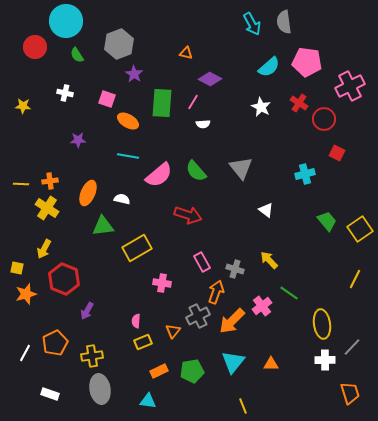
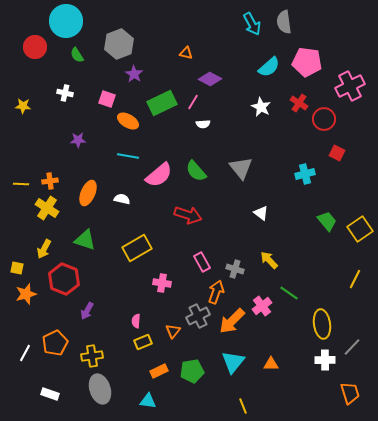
green rectangle at (162, 103): rotated 60 degrees clockwise
white triangle at (266, 210): moved 5 px left, 3 px down
green triangle at (103, 226): moved 18 px left, 14 px down; rotated 25 degrees clockwise
gray ellipse at (100, 389): rotated 8 degrees counterclockwise
